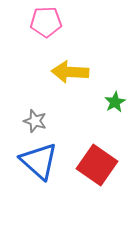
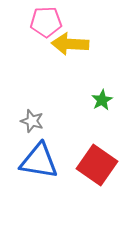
yellow arrow: moved 28 px up
green star: moved 13 px left, 2 px up
gray star: moved 3 px left
blue triangle: rotated 33 degrees counterclockwise
